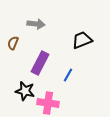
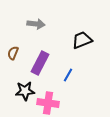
brown semicircle: moved 10 px down
black star: rotated 18 degrees counterclockwise
